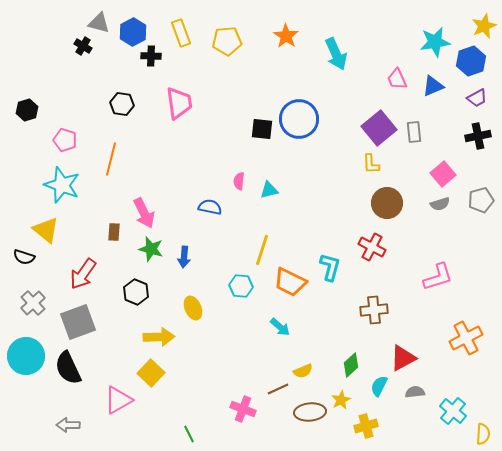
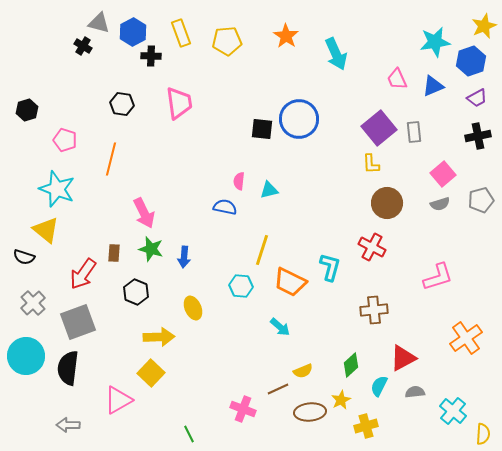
cyan star at (62, 185): moved 5 px left, 4 px down
blue semicircle at (210, 207): moved 15 px right
brown rectangle at (114, 232): moved 21 px down
orange cross at (466, 338): rotated 8 degrees counterclockwise
black semicircle at (68, 368): rotated 32 degrees clockwise
